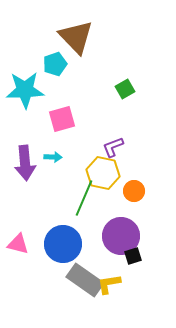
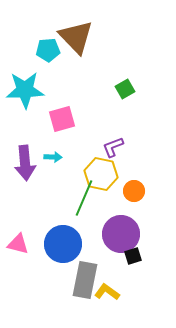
cyan pentagon: moved 7 px left, 14 px up; rotated 15 degrees clockwise
yellow hexagon: moved 2 px left, 1 px down
purple circle: moved 2 px up
gray rectangle: rotated 66 degrees clockwise
yellow L-shape: moved 2 px left, 8 px down; rotated 45 degrees clockwise
